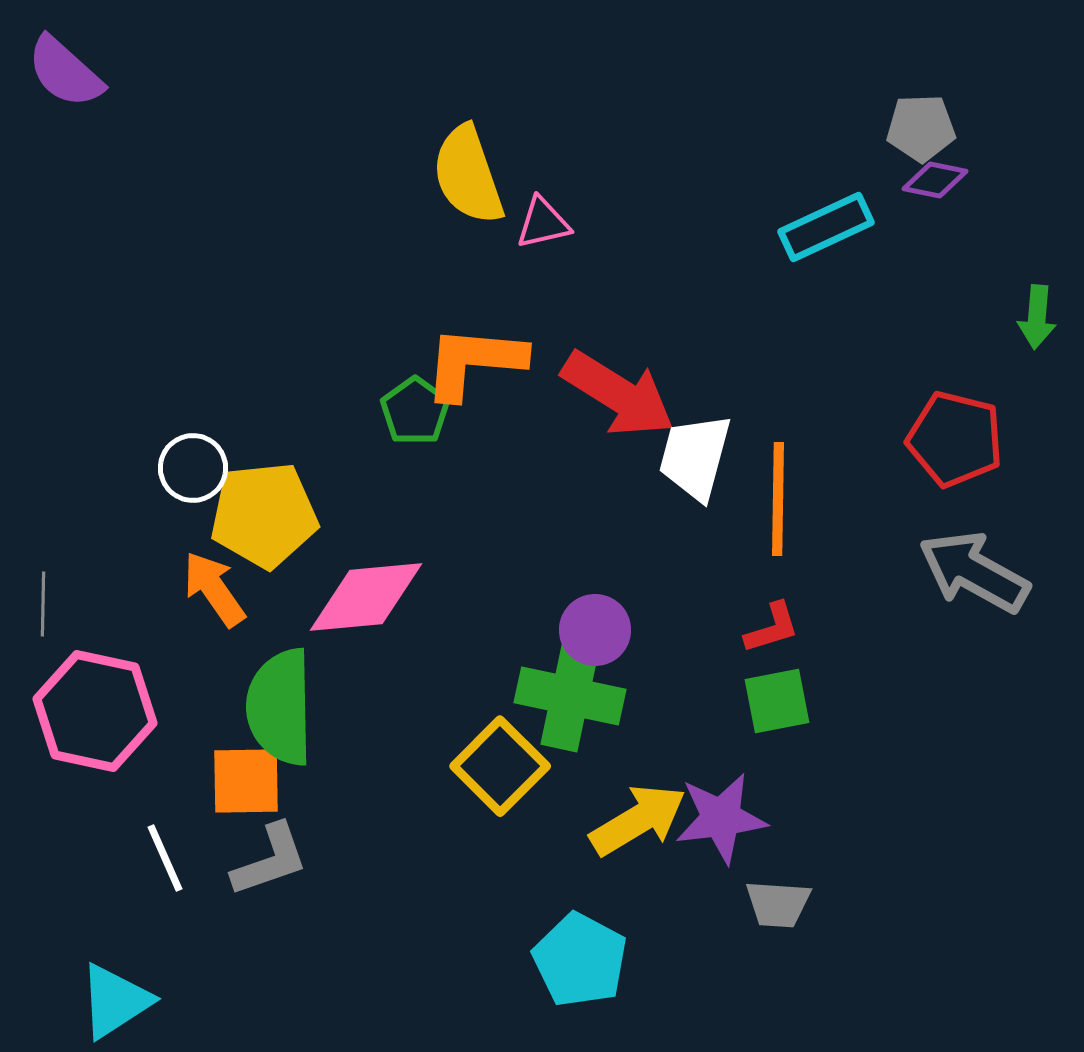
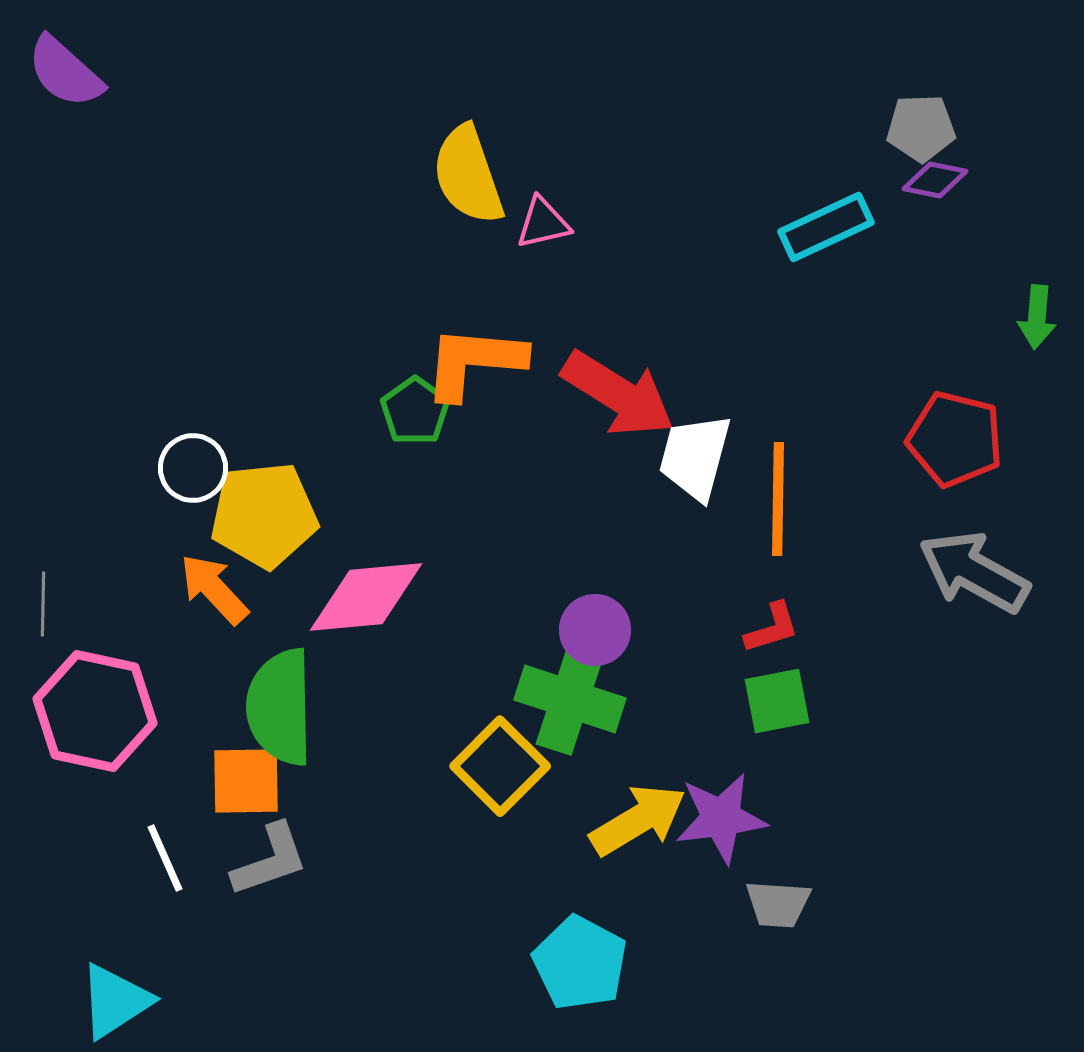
orange arrow: rotated 8 degrees counterclockwise
green cross: moved 3 px down; rotated 6 degrees clockwise
cyan pentagon: moved 3 px down
